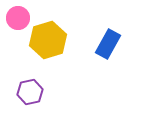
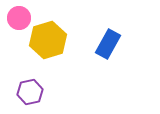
pink circle: moved 1 px right
